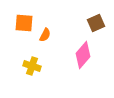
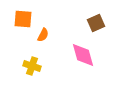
orange square: moved 1 px left, 4 px up
orange semicircle: moved 2 px left
pink diamond: rotated 56 degrees counterclockwise
